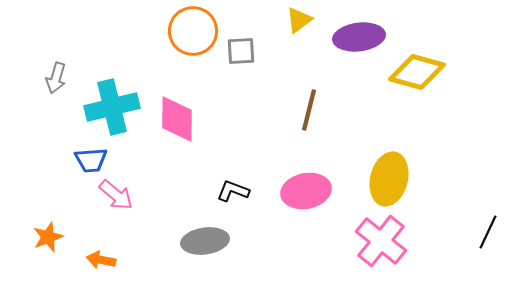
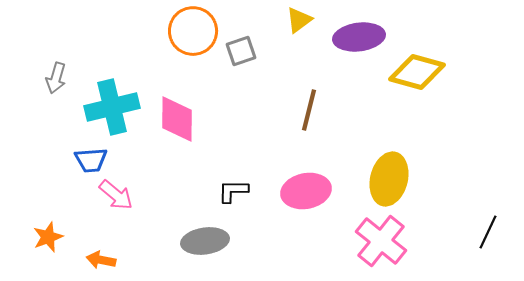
gray square: rotated 16 degrees counterclockwise
black L-shape: rotated 20 degrees counterclockwise
